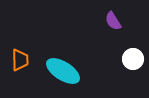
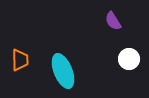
white circle: moved 4 px left
cyan ellipse: rotated 36 degrees clockwise
